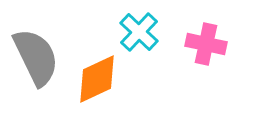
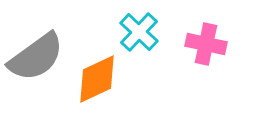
gray semicircle: rotated 80 degrees clockwise
